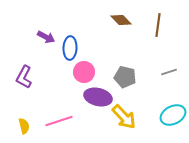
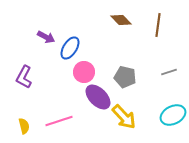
blue ellipse: rotated 30 degrees clockwise
purple ellipse: rotated 32 degrees clockwise
